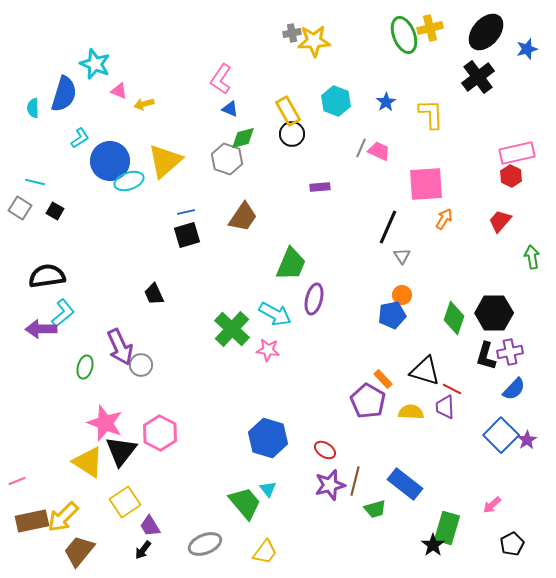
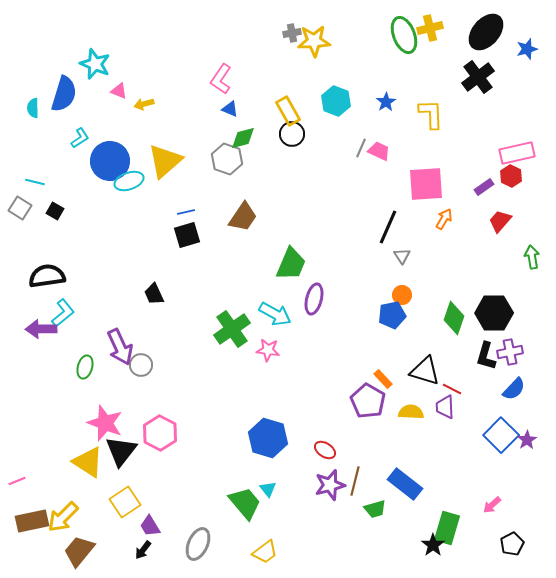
purple rectangle at (320, 187): moved 164 px right; rotated 30 degrees counterclockwise
green cross at (232, 329): rotated 12 degrees clockwise
gray ellipse at (205, 544): moved 7 px left; rotated 44 degrees counterclockwise
yellow trapezoid at (265, 552): rotated 16 degrees clockwise
